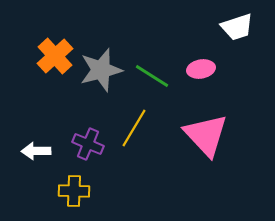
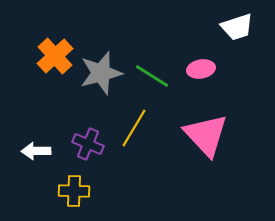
gray star: moved 3 px down
